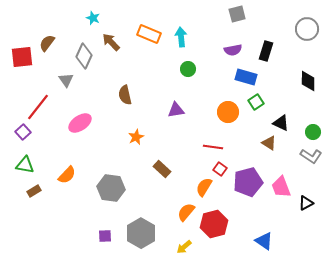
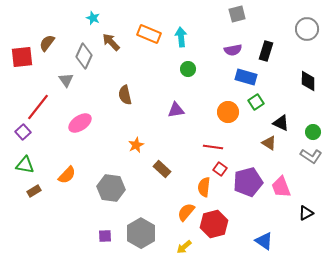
orange star at (136, 137): moved 8 px down
orange semicircle at (204, 187): rotated 24 degrees counterclockwise
black triangle at (306, 203): moved 10 px down
